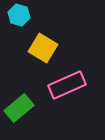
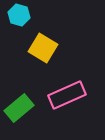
pink rectangle: moved 10 px down
